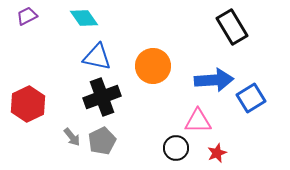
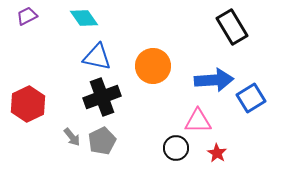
red star: rotated 18 degrees counterclockwise
